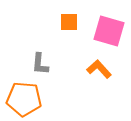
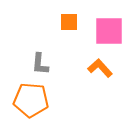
pink square: rotated 16 degrees counterclockwise
orange L-shape: moved 1 px right, 1 px up
orange pentagon: moved 7 px right, 1 px down
